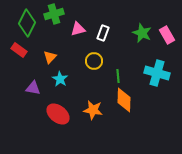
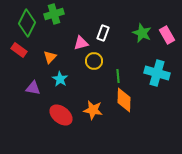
pink triangle: moved 3 px right, 14 px down
red ellipse: moved 3 px right, 1 px down
